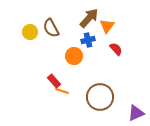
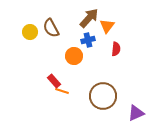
red semicircle: rotated 48 degrees clockwise
brown circle: moved 3 px right, 1 px up
